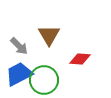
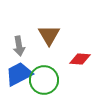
gray arrow: rotated 36 degrees clockwise
